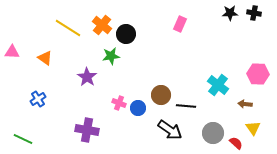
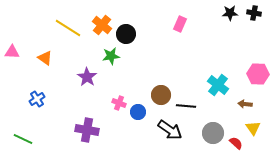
blue cross: moved 1 px left
blue circle: moved 4 px down
